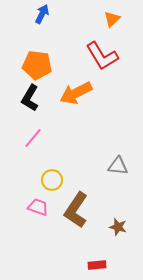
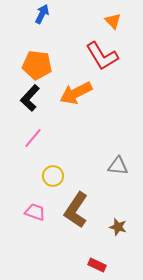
orange triangle: moved 1 px right, 2 px down; rotated 30 degrees counterclockwise
black L-shape: rotated 12 degrees clockwise
yellow circle: moved 1 px right, 4 px up
pink trapezoid: moved 3 px left, 5 px down
red rectangle: rotated 30 degrees clockwise
